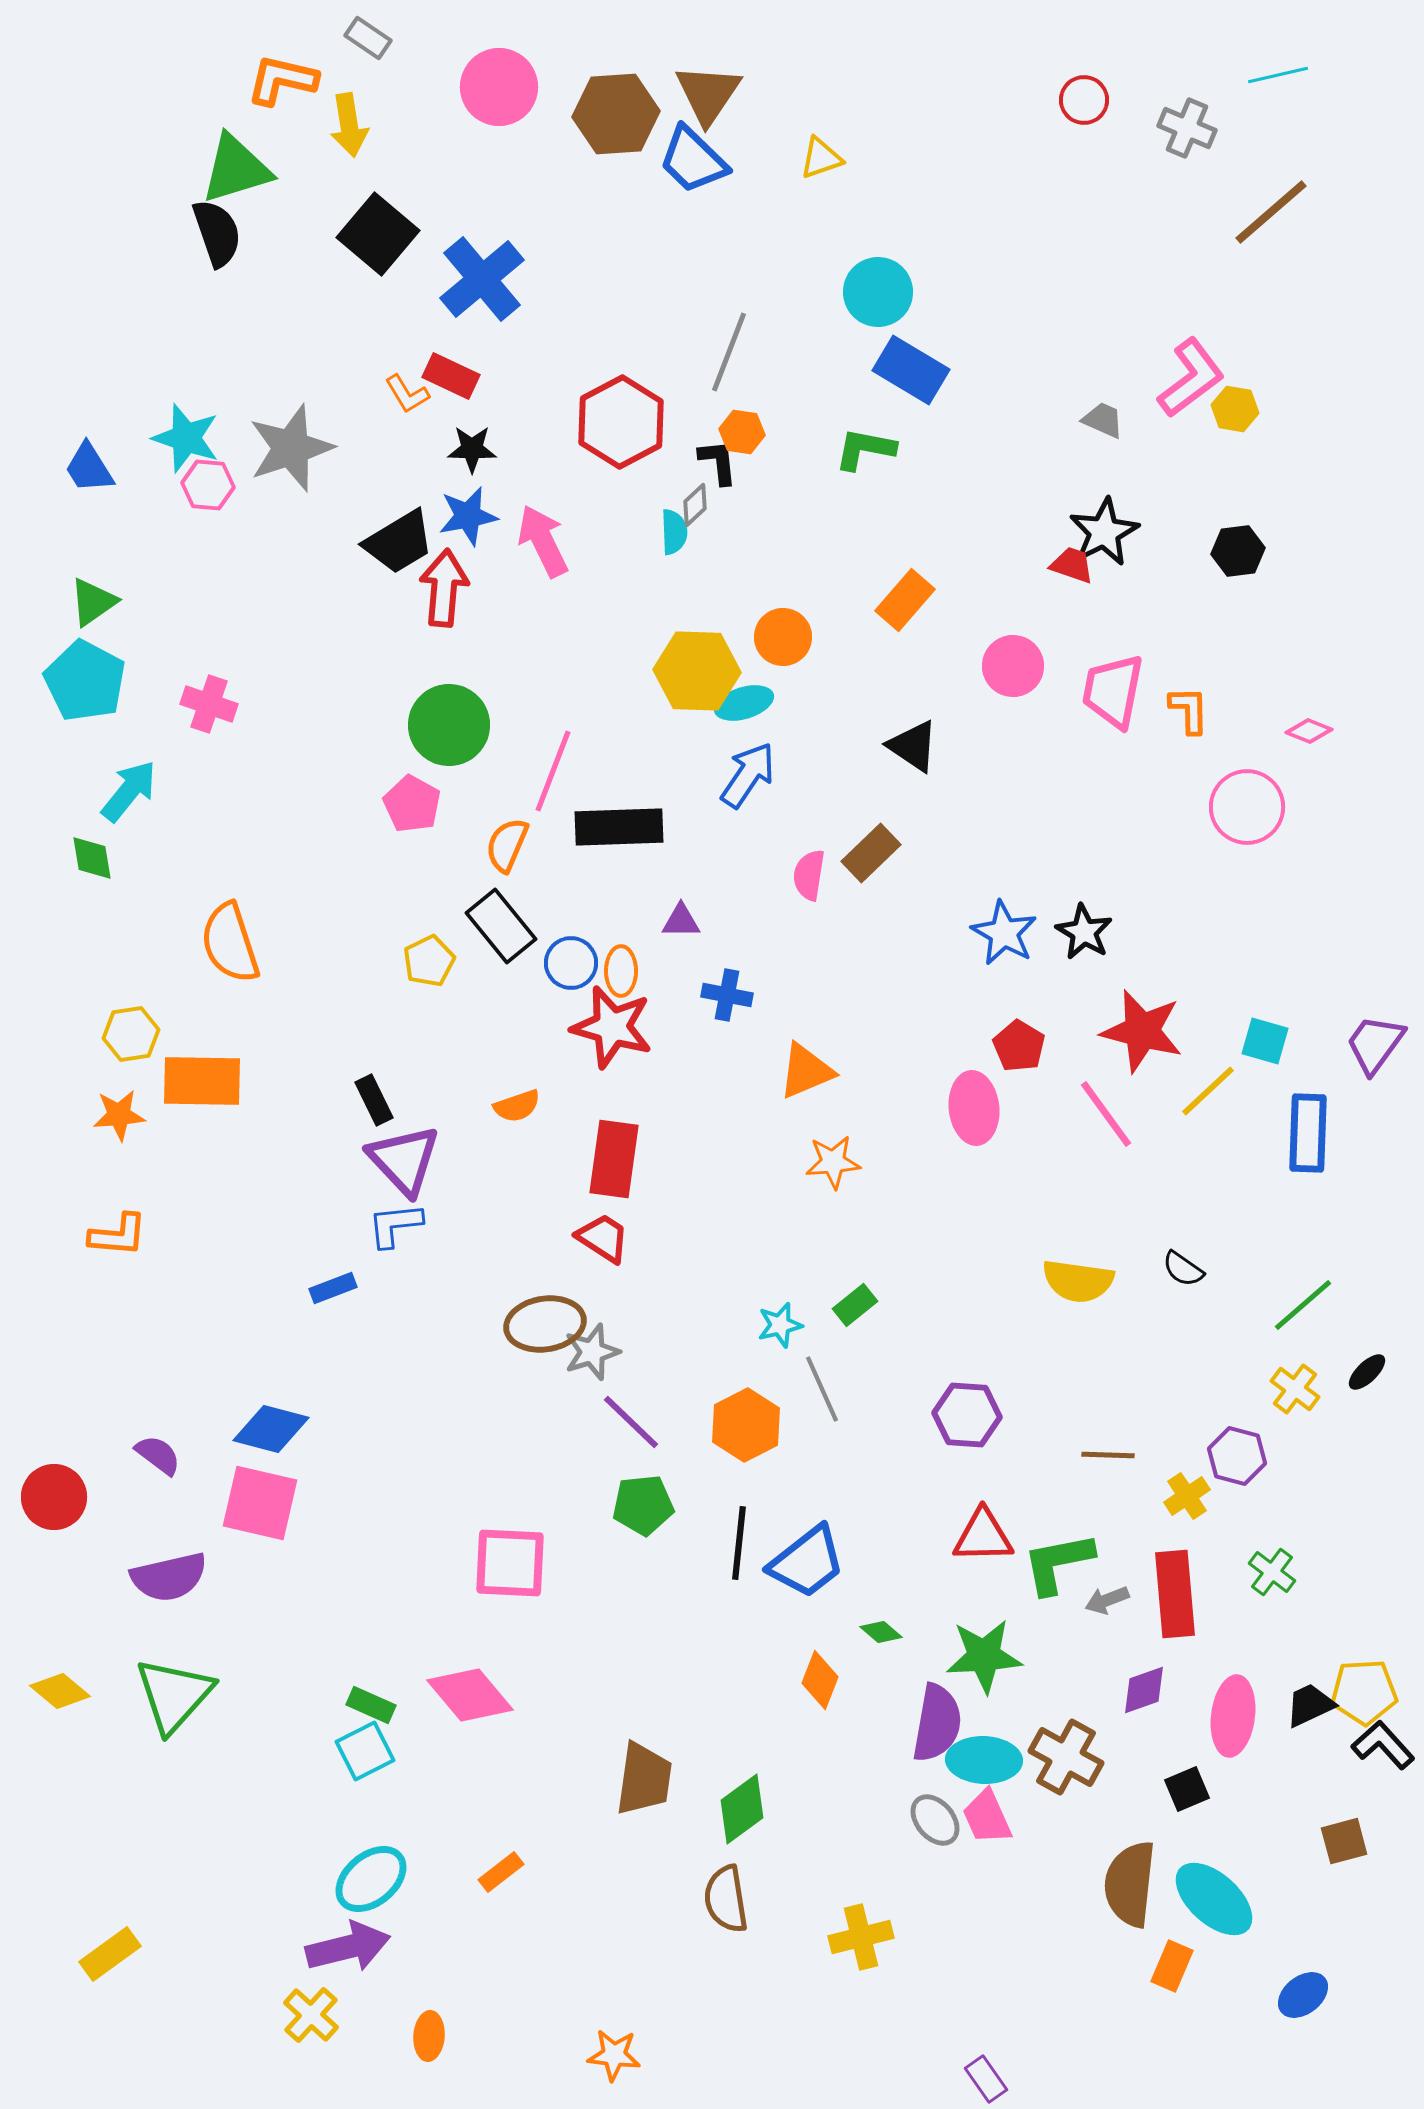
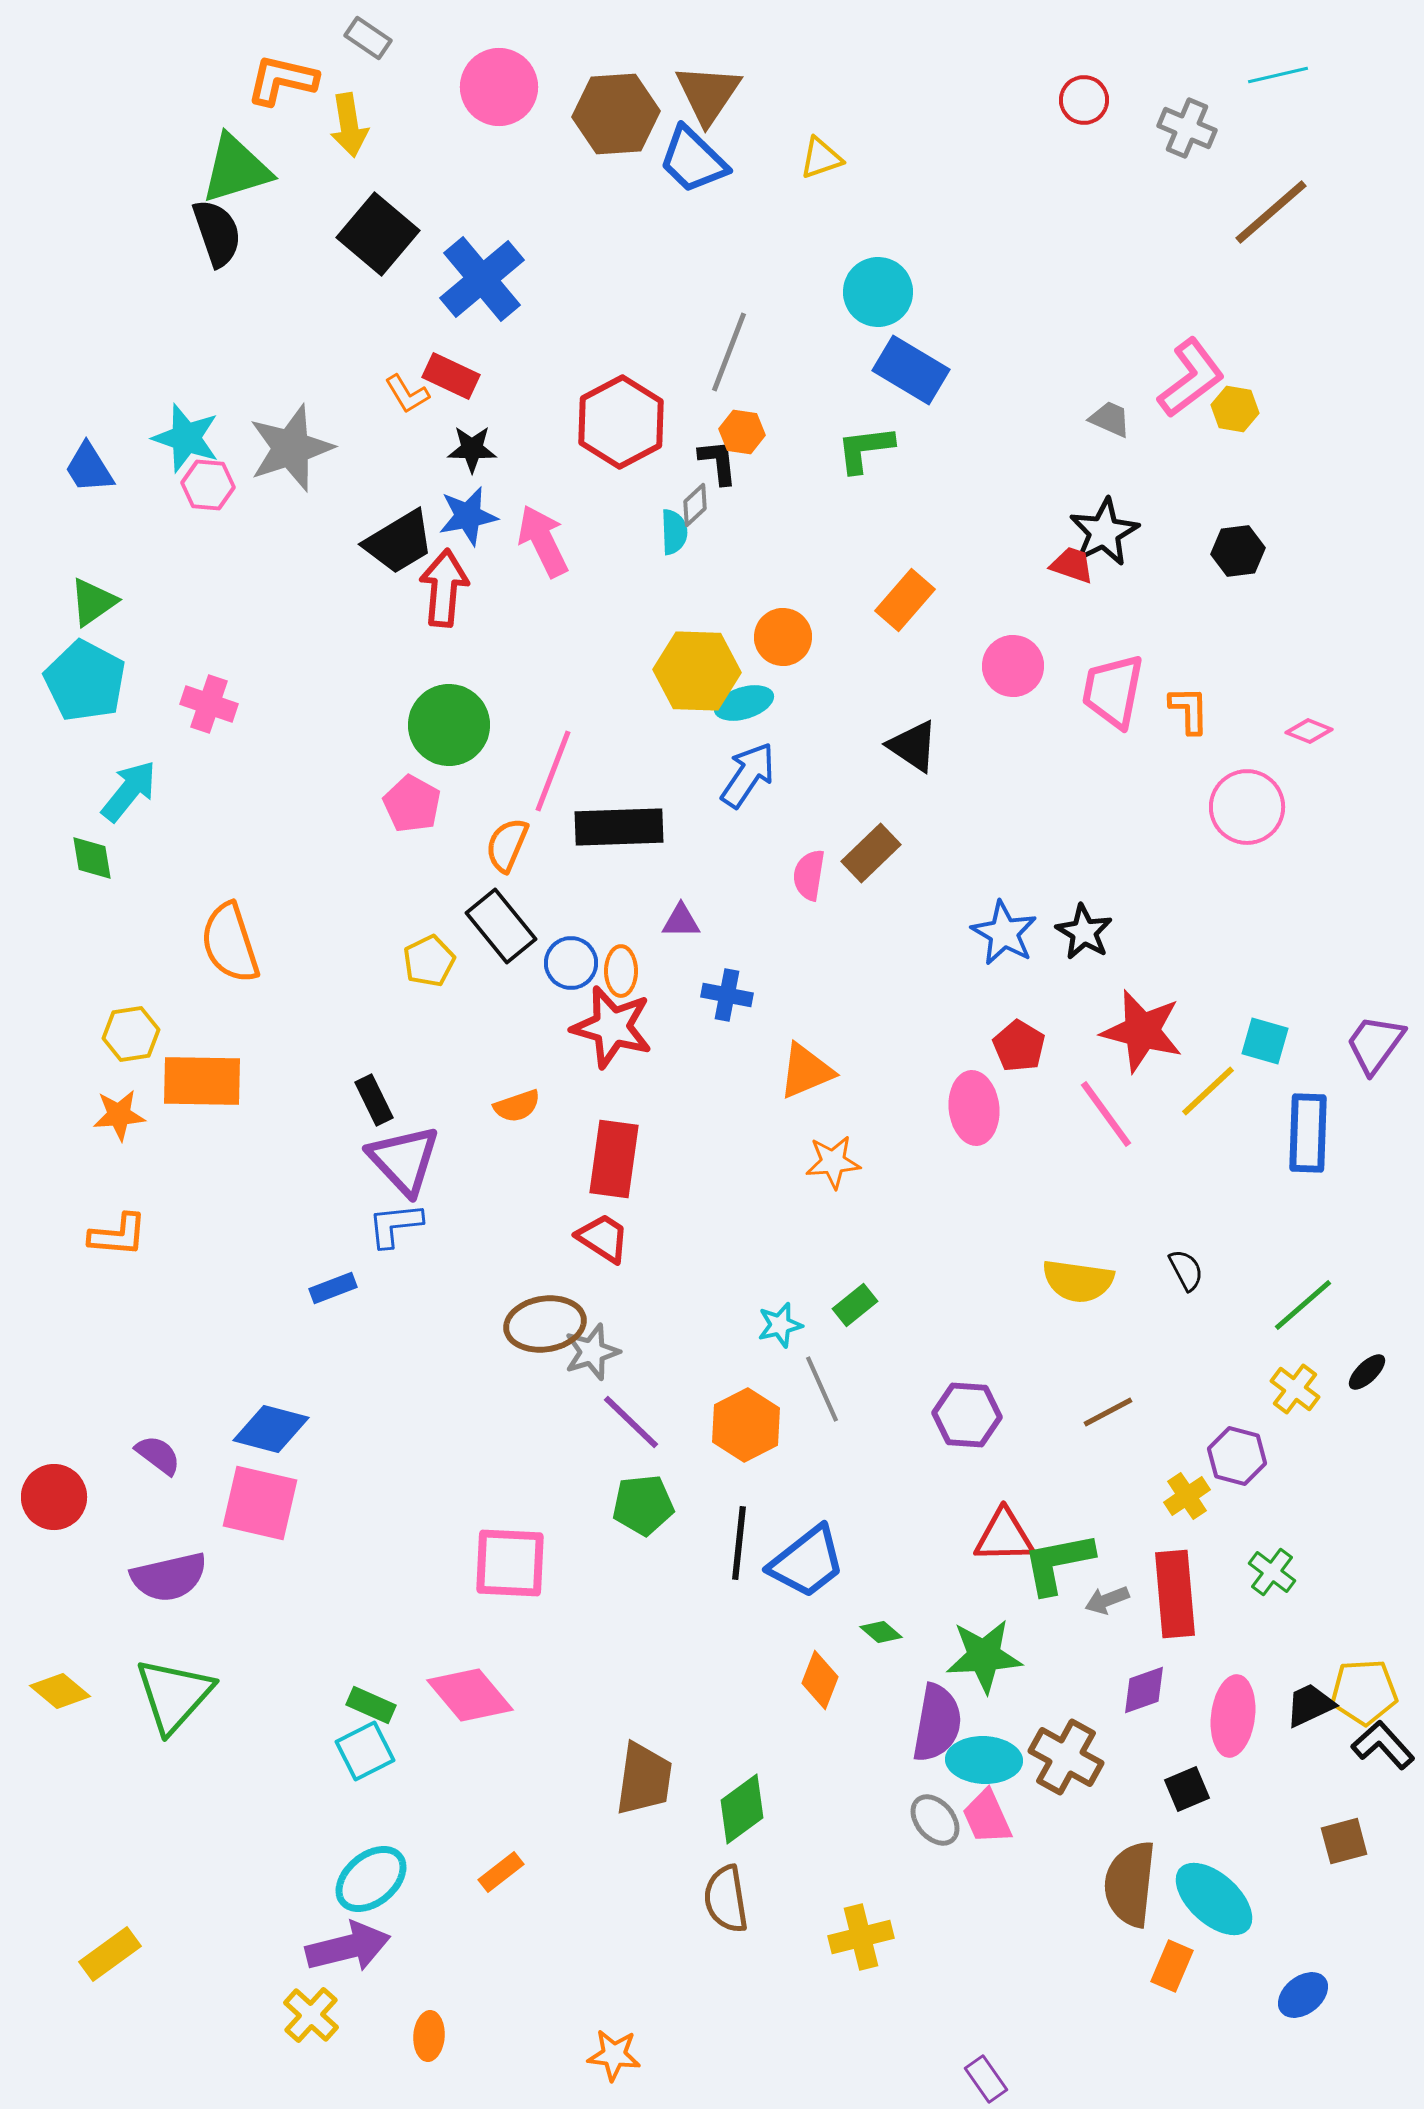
gray trapezoid at (1103, 420): moved 7 px right, 1 px up
green L-shape at (865, 449): rotated 18 degrees counterclockwise
black semicircle at (1183, 1269): moved 3 px right, 1 px down; rotated 153 degrees counterclockwise
brown line at (1108, 1455): moved 43 px up; rotated 30 degrees counterclockwise
red triangle at (983, 1536): moved 21 px right
